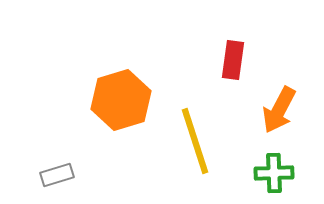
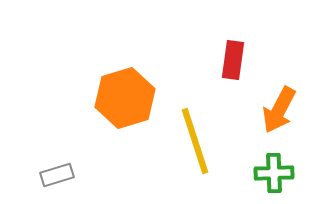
orange hexagon: moved 4 px right, 2 px up
